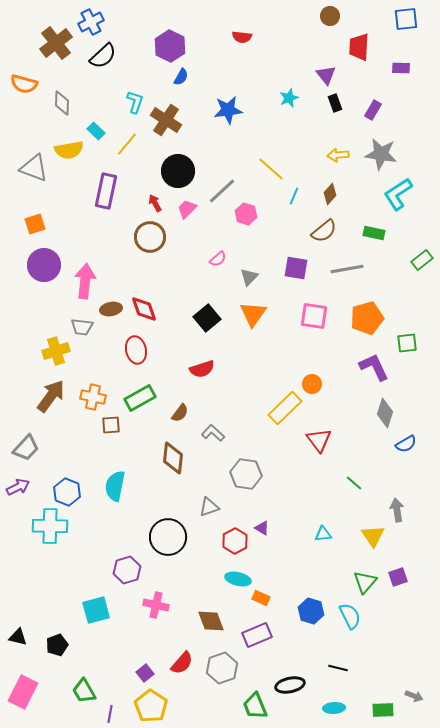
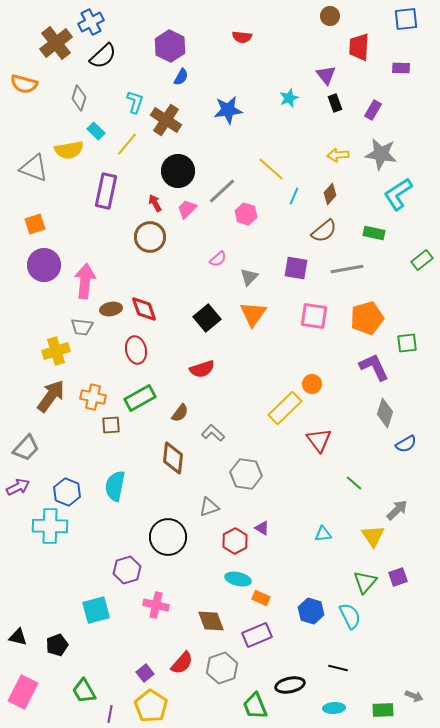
gray diamond at (62, 103): moved 17 px right, 5 px up; rotated 15 degrees clockwise
gray arrow at (397, 510): rotated 55 degrees clockwise
